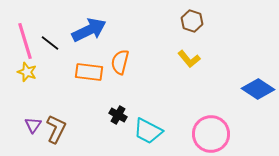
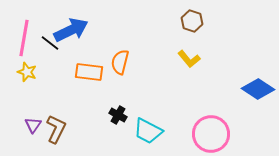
blue arrow: moved 18 px left
pink line: moved 1 px left, 3 px up; rotated 27 degrees clockwise
